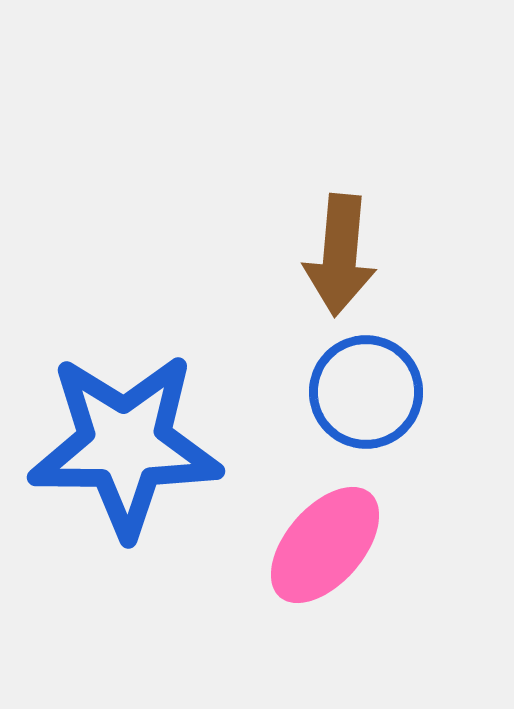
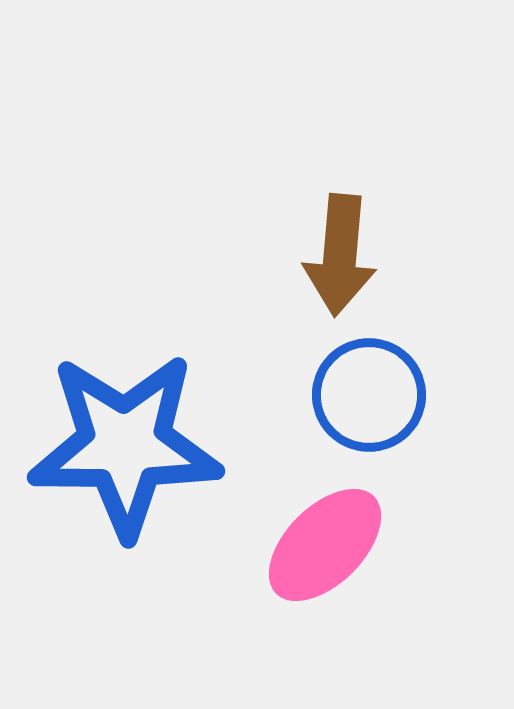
blue circle: moved 3 px right, 3 px down
pink ellipse: rotated 4 degrees clockwise
